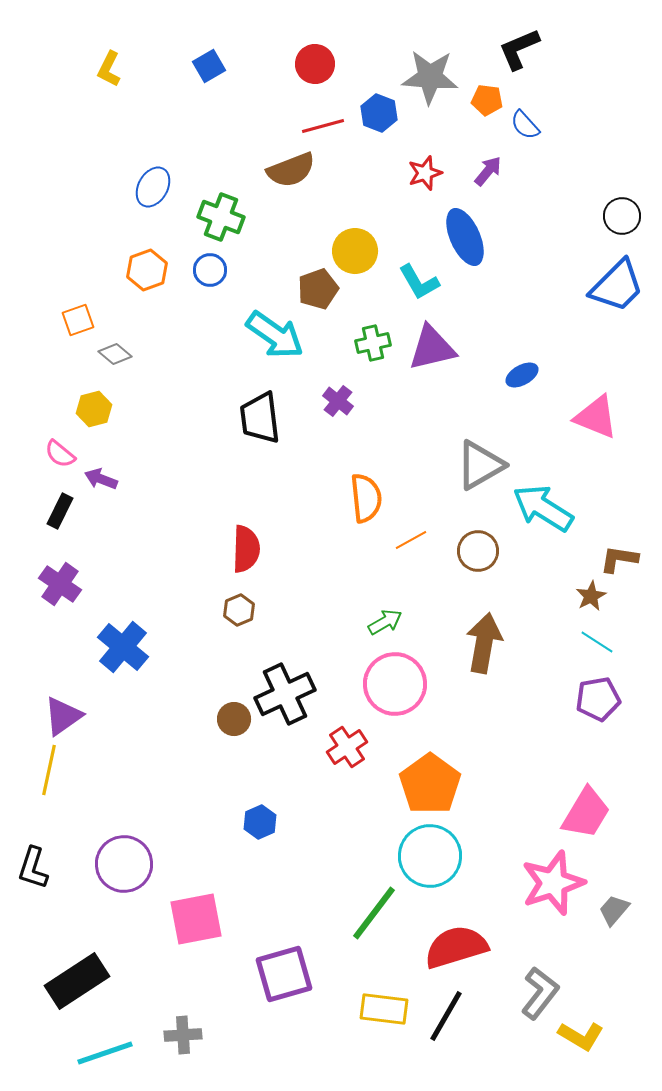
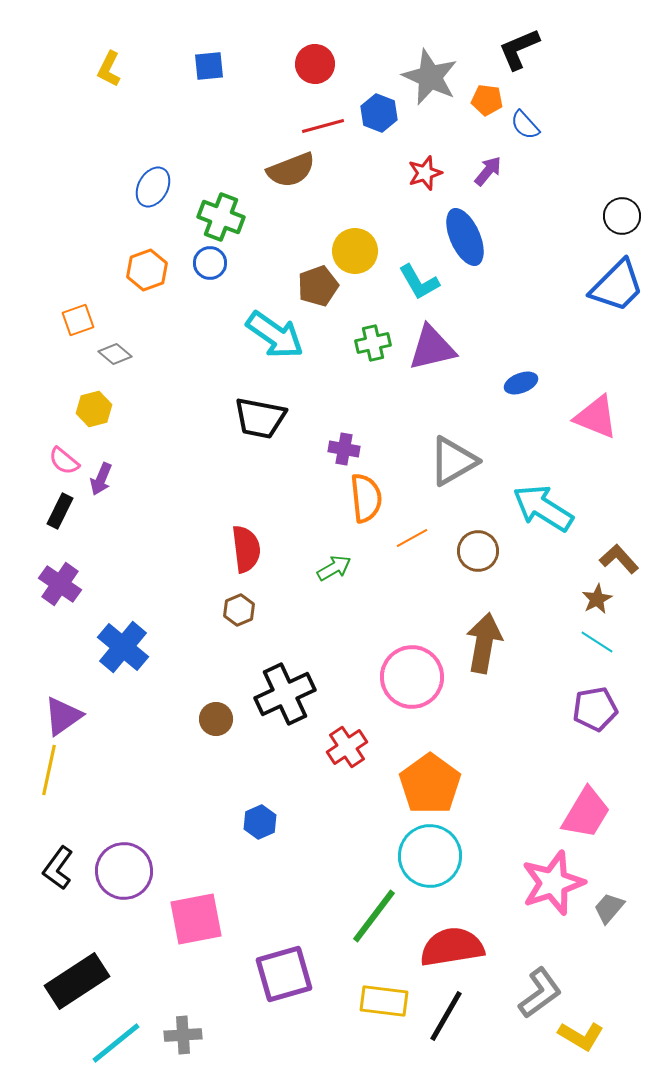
blue square at (209, 66): rotated 24 degrees clockwise
gray star at (430, 77): rotated 20 degrees clockwise
blue circle at (210, 270): moved 7 px up
brown pentagon at (318, 289): moved 3 px up
blue ellipse at (522, 375): moved 1 px left, 8 px down; rotated 8 degrees clockwise
purple cross at (338, 401): moved 6 px right, 48 px down; rotated 28 degrees counterclockwise
black trapezoid at (260, 418): rotated 72 degrees counterclockwise
pink semicircle at (60, 454): moved 4 px right, 7 px down
gray triangle at (480, 465): moved 27 px left, 4 px up
purple arrow at (101, 479): rotated 88 degrees counterclockwise
orange line at (411, 540): moved 1 px right, 2 px up
red semicircle at (246, 549): rotated 9 degrees counterclockwise
brown L-shape at (619, 559): rotated 39 degrees clockwise
brown star at (591, 596): moved 6 px right, 3 px down
green arrow at (385, 622): moved 51 px left, 54 px up
pink circle at (395, 684): moved 17 px right, 7 px up
purple pentagon at (598, 699): moved 3 px left, 10 px down
brown circle at (234, 719): moved 18 px left
purple circle at (124, 864): moved 7 px down
black L-shape at (33, 868): moved 25 px right; rotated 18 degrees clockwise
gray trapezoid at (614, 910): moved 5 px left, 2 px up
green line at (374, 913): moved 3 px down
red semicircle at (456, 947): moved 4 px left; rotated 8 degrees clockwise
gray L-shape at (540, 993): rotated 16 degrees clockwise
yellow rectangle at (384, 1009): moved 8 px up
cyan line at (105, 1053): moved 11 px right, 10 px up; rotated 20 degrees counterclockwise
